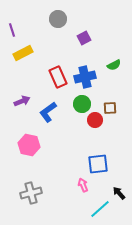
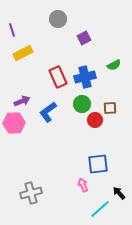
pink hexagon: moved 15 px left, 22 px up; rotated 15 degrees counterclockwise
